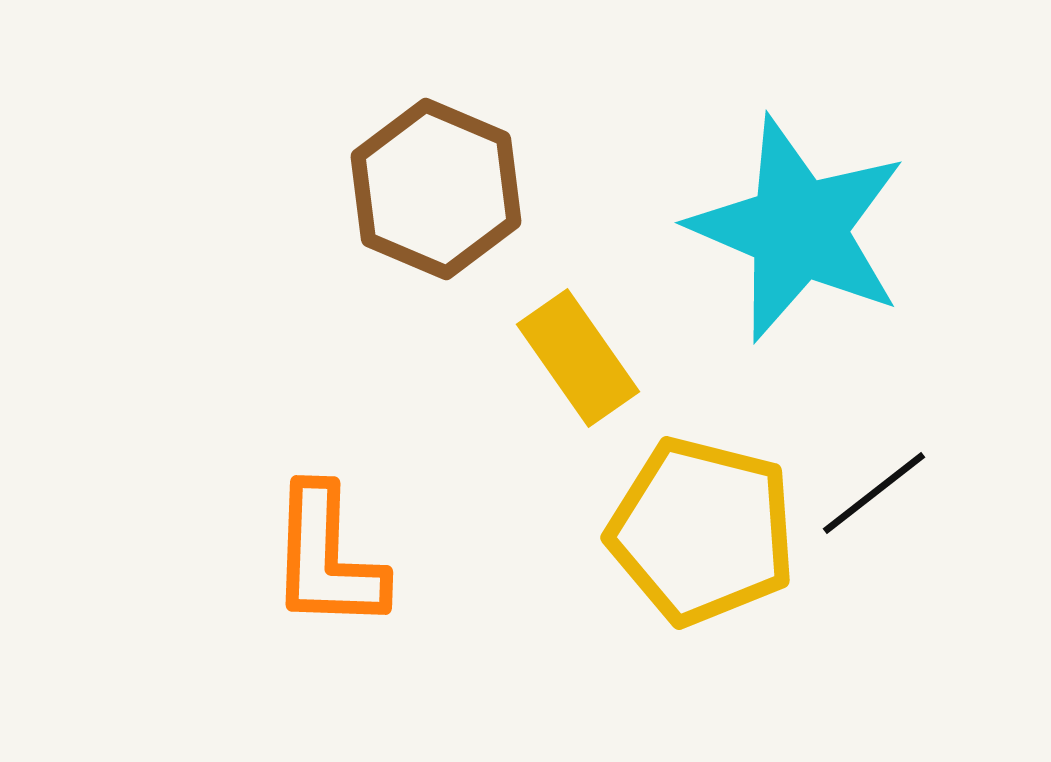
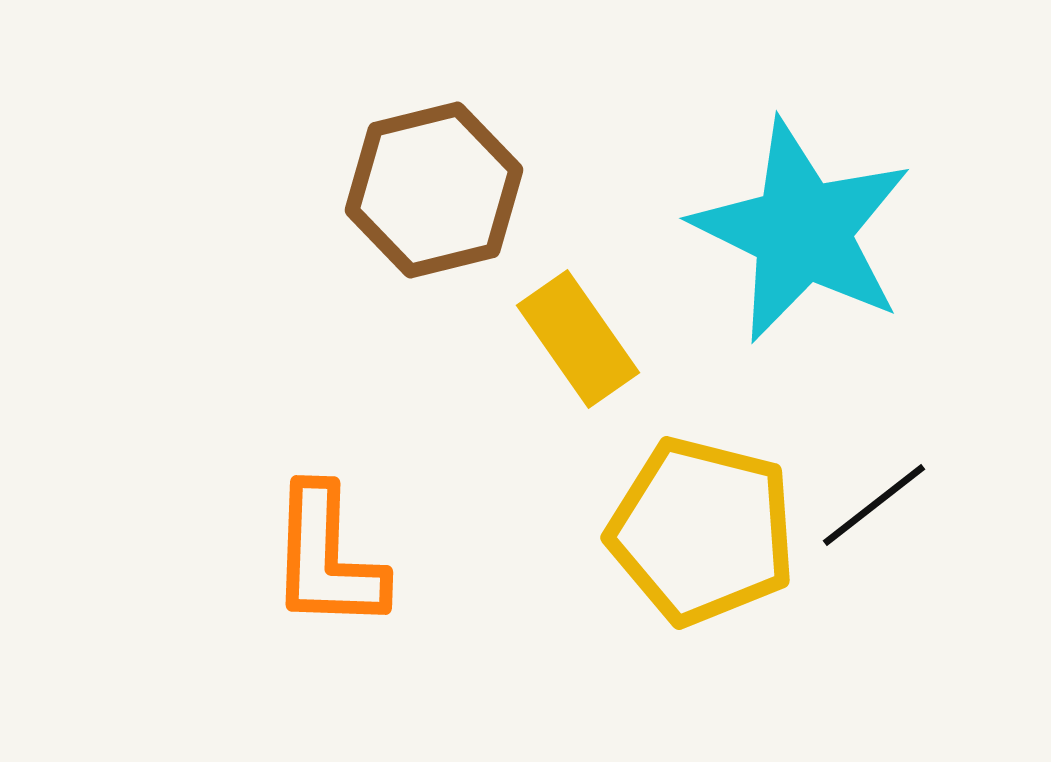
brown hexagon: moved 2 px left, 1 px down; rotated 23 degrees clockwise
cyan star: moved 4 px right, 2 px down; rotated 3 degrees clockwise
yellow rectangle: moved 19 px up
black line: moved 12 px down
